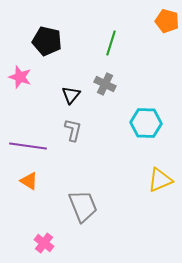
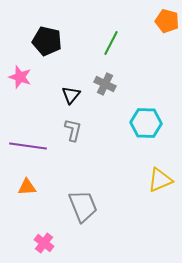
green line: rotated 10 degrees clockwise
orange triangle: moved 2 px left, 6 px down; rotated 36 degrees counterclockwise
